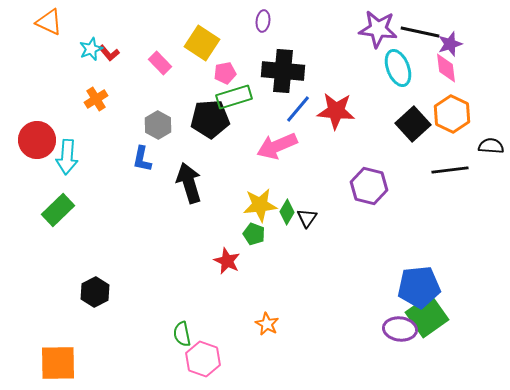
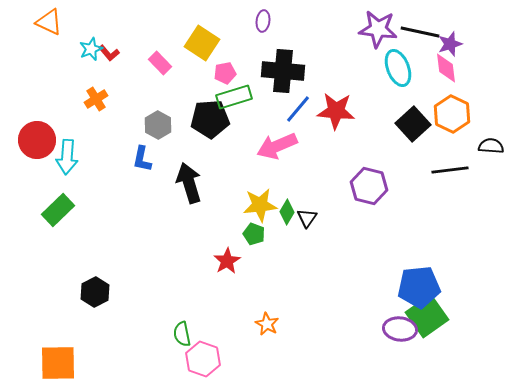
red star at (227, 261): rotated 16 degrees clockwise
